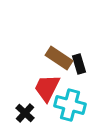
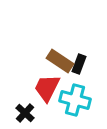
brown rectangle: moved 1 px right, 3 px down
black rectangle: rotated 36 degrees clockwise
cyan cross: moved 5 px right, 5 px up
